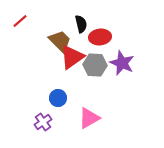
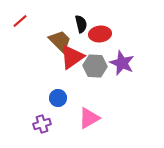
red ellipse: moved 3 px up
gray hexagon: moved 1 px down
purple cross: moved 1 px left, 2 px down; rotated 18 degrees clockwise
